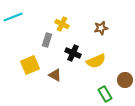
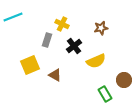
black cross: moved 1 px right, 7 px up; rotated 28 degrees clockwise
brown circle: moved 1 px left
